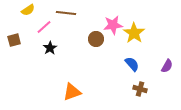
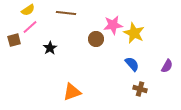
pink line: moved 14 px left
yellow star: rotated 10 degrees counterclockwise
